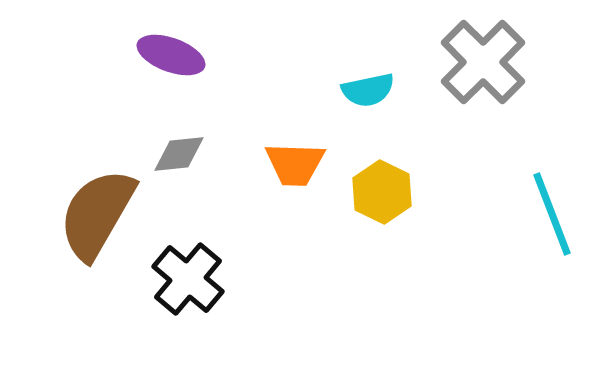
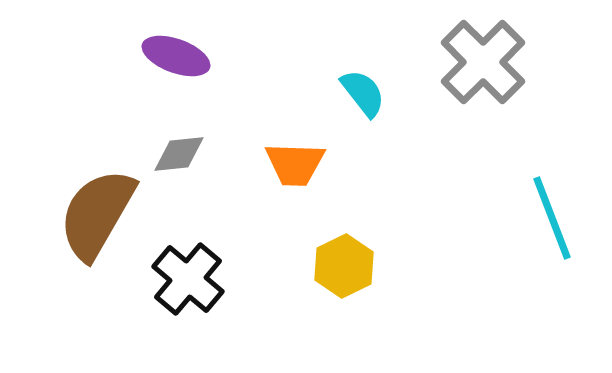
purple ellipse: moved 5 px right, 1 px down
cyan semicircle: moved 5 px left, 3 px down; rotated 116 degrees counterclockwise
yellow hexagon: moved 38 px left, 74 px down; rotated 8 degrees clockwise
cyan line: moved 4 px down
